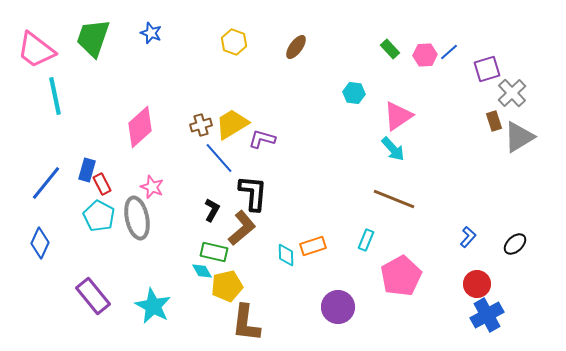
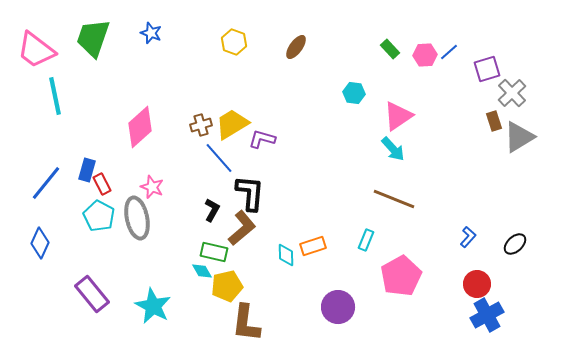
black L-shape at (253, 193): moved 3 px left
purple rectangle at (93, 296): moved 1 px left, 2 px up
